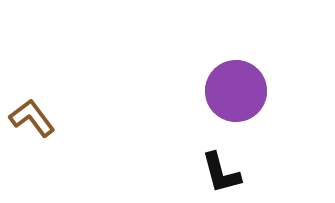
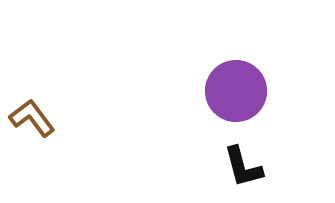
black L-shape: moved 22 px right, 6 px up
